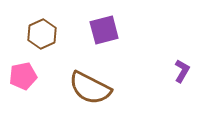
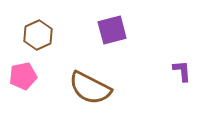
purple square: moved 8 px right
brown hexagon: moved 4 px left, 1 px down
purple L-shape: rotated 35 degrees counterclockwise
